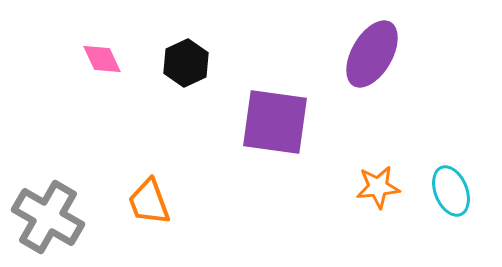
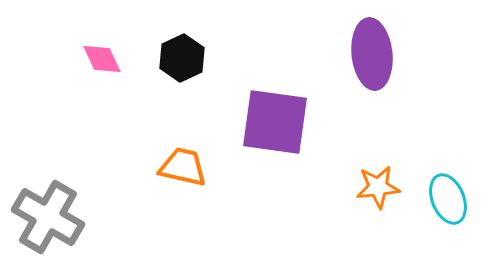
purple ellipse: rotated 36 degrees counterclockwise
black hexagon: moved 4 px left, 5 px up
cyan ellipse: moved 3 px left, 8 px down
orange trapezoid: moved 34 px right, 35 px up; rotated 123 degrees clockwise
